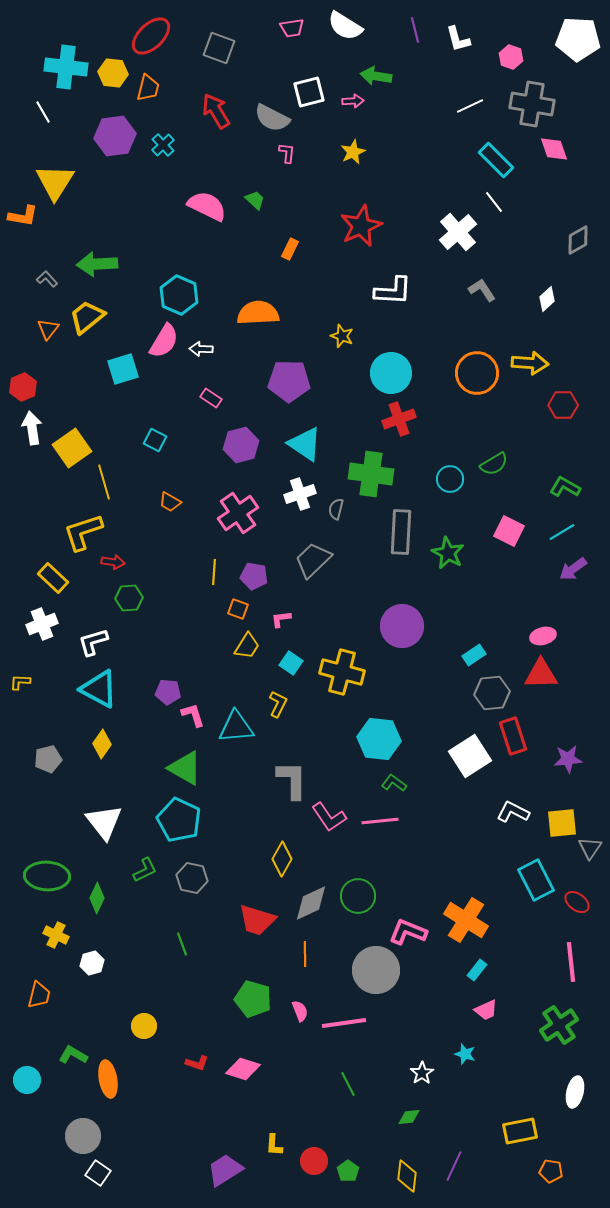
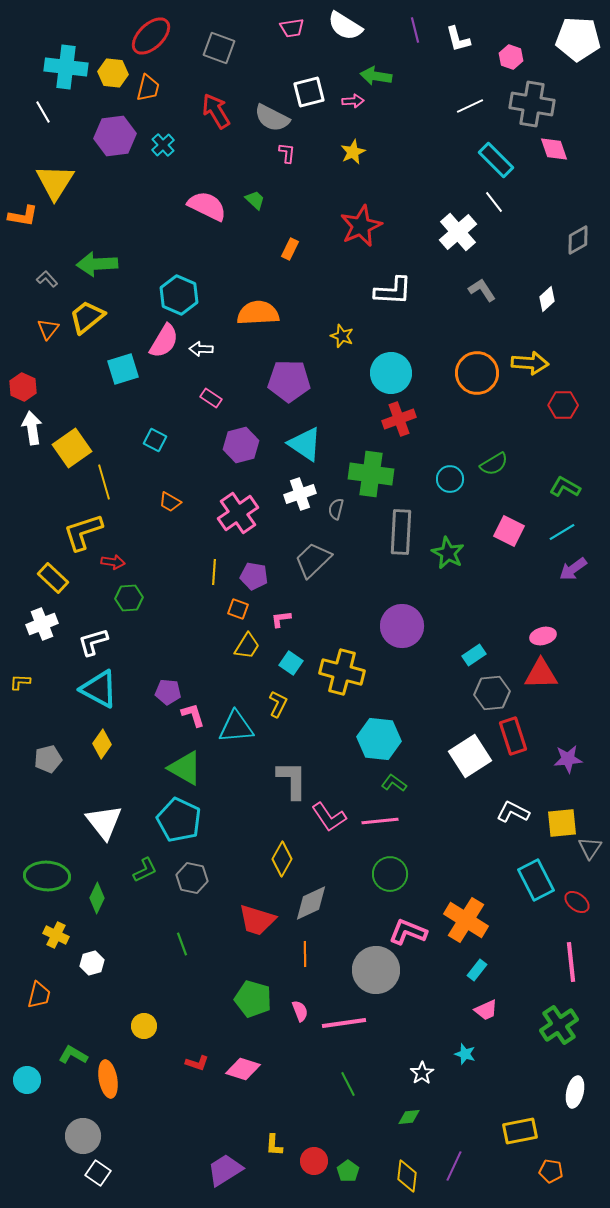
red hexagon at (23, 387): rotated 12 degrees counterclockwise
green circle at (358, 896): moved 32 px right, 22 px up
